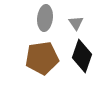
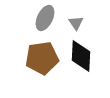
gray ellipse: rotated 20 degrees clockwise
black diamond: moved 1 px left; rotated 16 degrees counterclockwise
